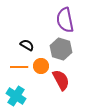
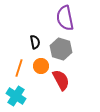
purple semicircle: moved 2 px up
black semicircle: moved 8 px right, 3 px up; rotated 48 degrees clockwise
orange line: moved 1 px down; rotated 72 degrees counterclockwise
